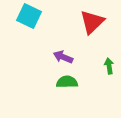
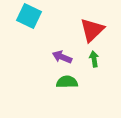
red triangle: moved 8 px down
purple arrow: moved 1 px left
green arrow: moved 15 px left, 7 px up
